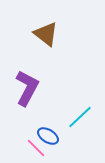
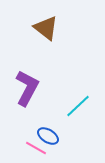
brown triangle: moved 6 px up
cyan line: moved 2 px left, 11 px up
pink line: rotated 15 degrees counterclockwise
